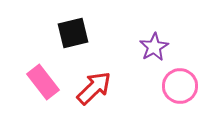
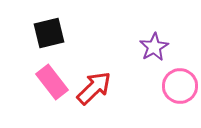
black square: moved 24 px left
pink rectangle: moved 9 px right
